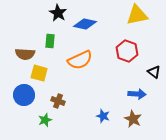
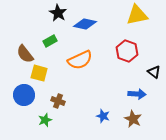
green rectangle: rotated 56 degrees clockwise
brown semicircle: rotated 48 degrees clockwise
